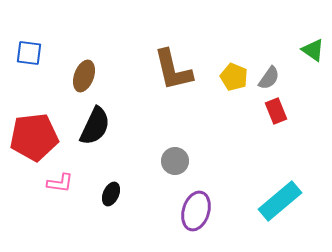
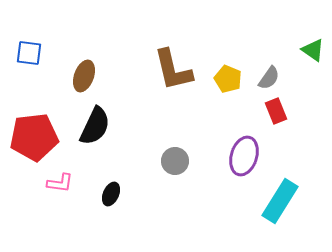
yellow pentagon: moved 6 px left, 2 px down
cyan rectangle: rotated 18 degrees counterclockwise
purple ellipse: moved 48 px right, 55 px up
